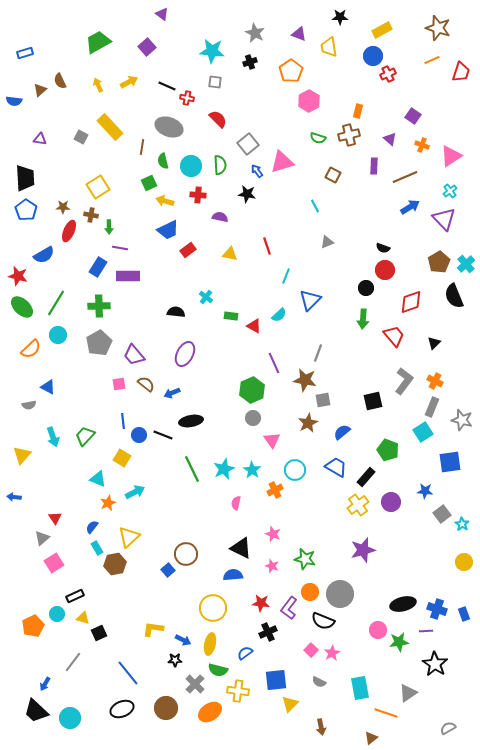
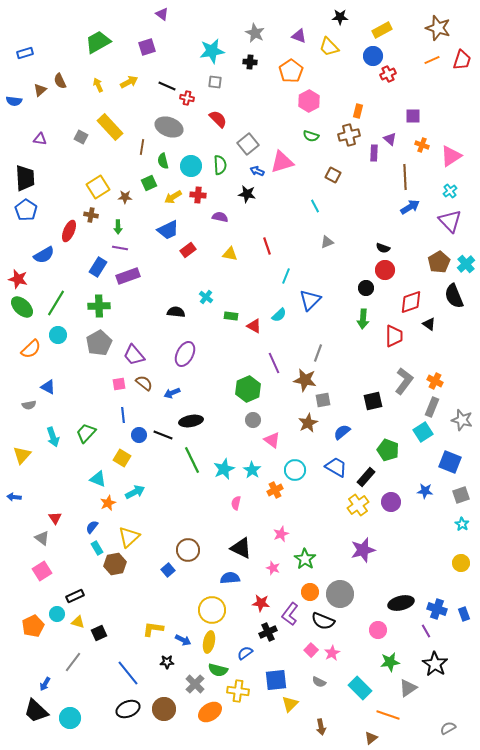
purple triangle at (299, 34): moved 2 px down
purple square at (147, 47): rotated 24 degrees clockwise
yellow trapezoid at (329, 47): rotated 35 degrees counterclockwise
cyan star at (212, 51): rotated 15 degrees counterclockwise
black cross at (250, 62): rotated 24 degrees clockwise
red trapezoid at (461, 72): moved 1 px right, 12 px up
purple square at (413, 116): rotated 35 degrees counterclockwise
green semicircle at (318, 138): moved 7 px left, 2 px up
purple rectangle at (374, 166): moved 13 px up
blue arrow at (257, 171): rotated 32 degrees counterclockwise
brown line at (405, 177): rotated 70 degrees counterclockwise
yellow arrow at (165, 201): moved 8 px right, 4 px up; rotated 48 degrees counterclockwise
brown star at (63, 207): moved 62 px right, 10 px up
purple triangle at (444, 219): moved 6 px right, 2 px down
green arrow at (109, 227): moved 9 px right
red star at (18, 276): moved 3 px down
purple rectangle at (128, 276): rotated 20 degrees counterclockwise
red trapezoid at (394, 336): rotated 40 degrees clockwise
black triangle at (434, 343): moved 5 px left, 19 px up; rotated 40 degrees counterclockwise
brown semicircle at (146, 384): moved 2 px left, 1 px up
green hexagon at (252, 390): moved 4 px left, 1 px up
gray circle at (253, 418): moved 2 px down
blue line at (123, 421): moved 6 px up
green trapezoid at (85, 436): moved 1 px right, 3 px up
pink triangle at (272, 440): rotated 18 degrees counterclockwise
blue square at (450, 462): rotated 30 degrees clockwise
green line at (192, 469): moved 9 px up
gray square at (442, 514): moved 19 px right, 19 px up; rotated 18 degrees clockwise
pink star at (273, 534): moved 8 px right; rotated 28 degrees clockwise
gray triangle at (42, 538): rotated 42 degrees counterclockwise
brown circle at (186, 554): moved 2 px right, 4 px up
green star at (305, 559): rotated 20 degrees clockwise
yellow circle at (464, 562): moved 3 px left, 1 px down
pink square at (54, 563): moved 12 px left, 8 px down
pink star at (272, 566): moved 1 px right, 2 px down
blue semicircle at (233, 575): moved 3 px left, 3 px down
black ellipse at (403, 604): moved 2 px left, 1 px up
yellow circle at (213, 608): moved 1 px left, 2 px down
purple L-shape at (289, 608): moved 1 px right, 6 px down
yellow triangle at (83, 618): moved 5 px left, 4 px down
purple line at (426, 631): rotated 64 degrees clockwise
green star at (399, 642): moved 9 px left, 20 px down
yellow ellipse at (210, 644): moved 1 px left, 2 px up
black star at (175, 660): moved 8 px left, 2 px down
cyan rectangle at (360, 688): rotated 35 degrees counterclockwise
gray triangle at (408, 693): moved 5 px up
brown circle at (166, 708): moved 2 px left, 1 px down
black ellipse at (122, 709): moved 6 px right
orange line at (386, 713): moved 2 px right, 2 px down
